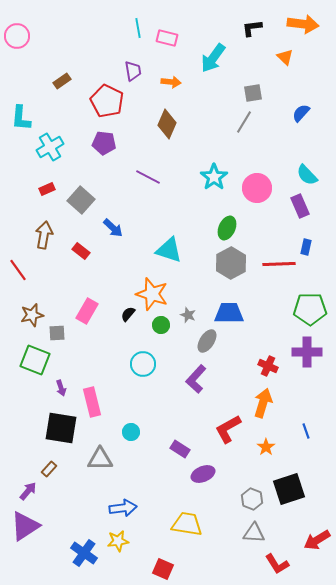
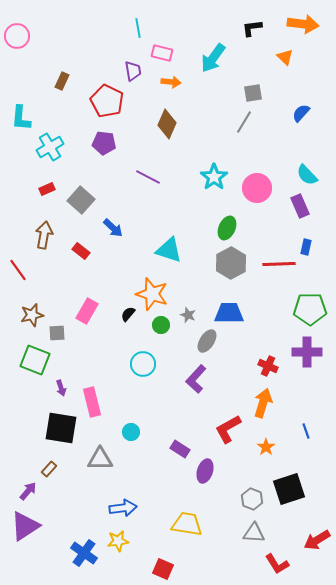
pink rectangle at (167, 38): moved 5 px left, 15 px down
brown rectangle at (62, 81): rotated 30 degrees counterclockwise
purple ellipse at (203, 474): moved 2 px right, 3 px up; rotated 50 degrees counterclockwise
